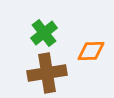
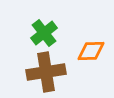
brown cross: moved 1 px left, 1 px up
